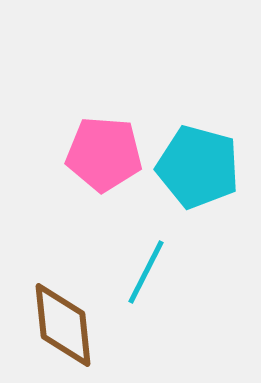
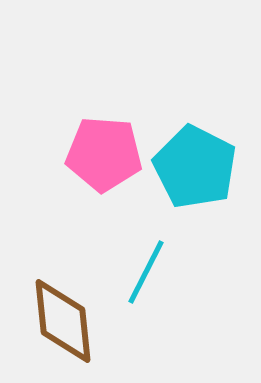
cyan pentagon: moved 3 px left; rotated 12 degrees clockwise
brown diamond: moved 4 px up
